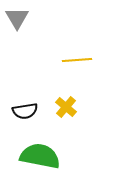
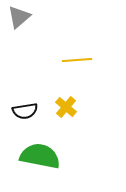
gray triangle: moved 2 px right, 1 px up; rotated 20 degrees clockwise
